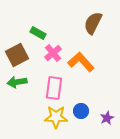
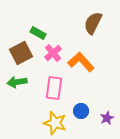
brown square: moved 4 px right, 2 px up
yellow star: moved 1 px left, 6 px down; rotated 15 degrees clockwise
